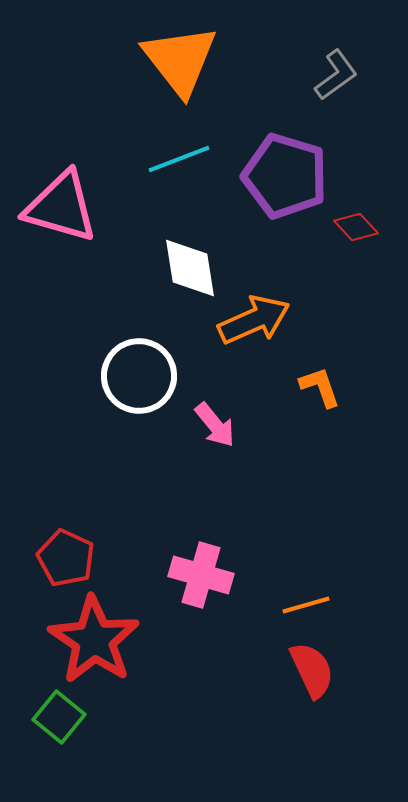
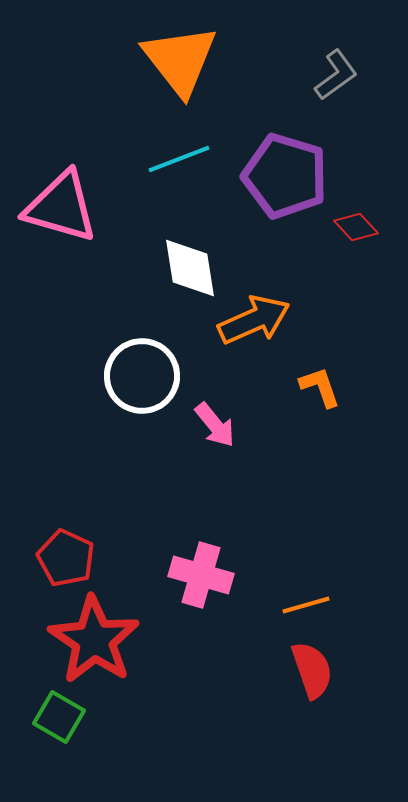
white circle: moved 3 px right
red semicircle: rotated 6 degrees clockwise
green square: rotated 9 degrees counterclockwise
